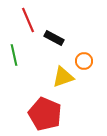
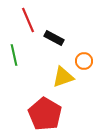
red pentagon: rotated 8 degrees clockwise
